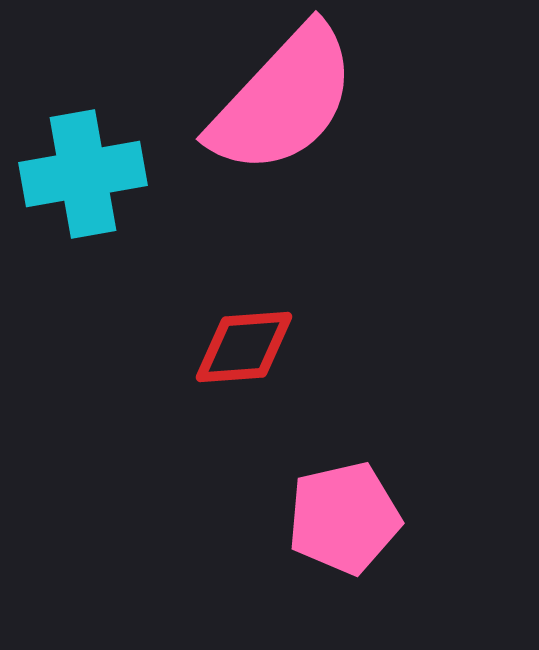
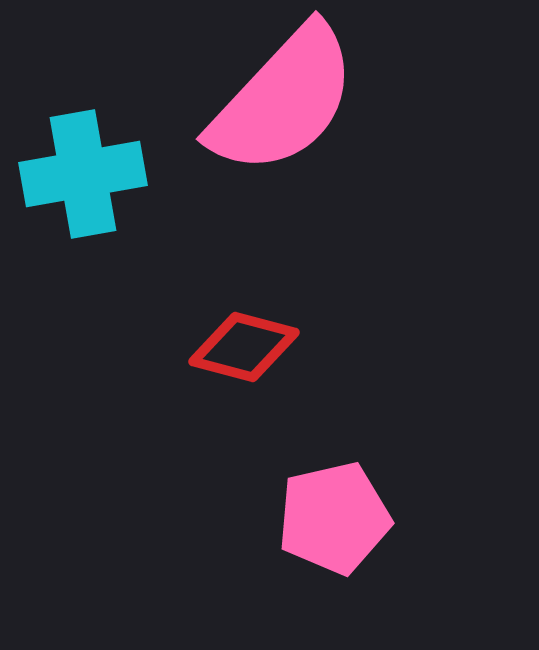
red diamond: rotated 19 degrees clockwise
pink pentagon: moved 10 px left
